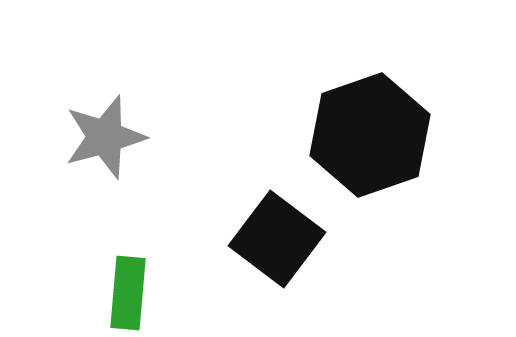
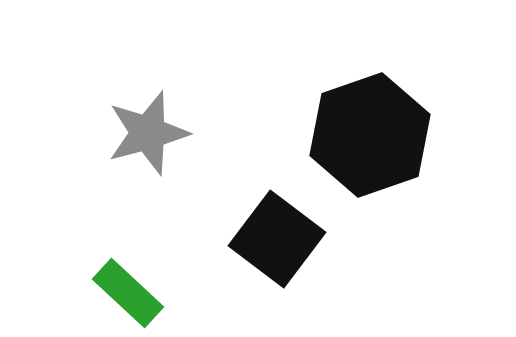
gray star: moved 43 px right, 4 px up
green rectangle: rotated 52 degrees counterclockwise
